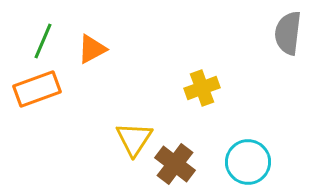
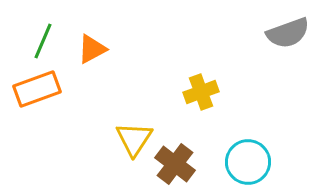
gray semicircle: rotated 117 degrees counterclockwise
yellow cross: moved 1 px left, 4 px down
